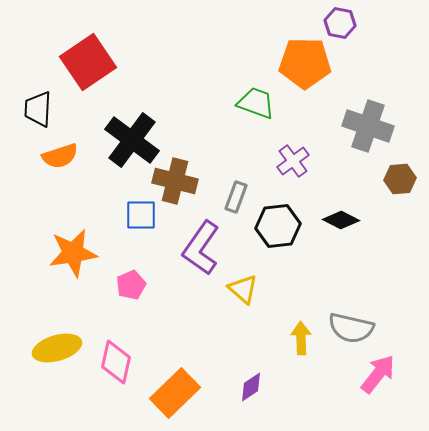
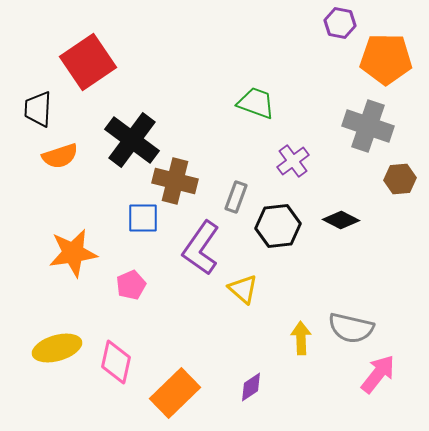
orange pentagon: moved 81 px right, 4 px up
blue square: moved 2 px right, 3 px down
